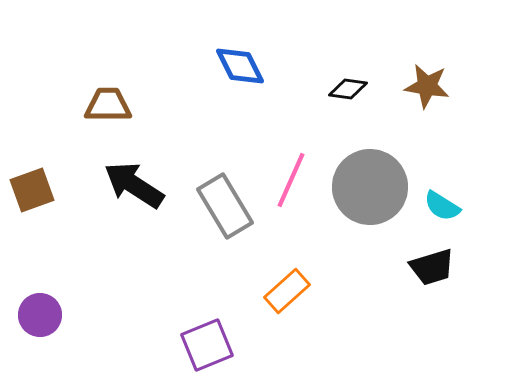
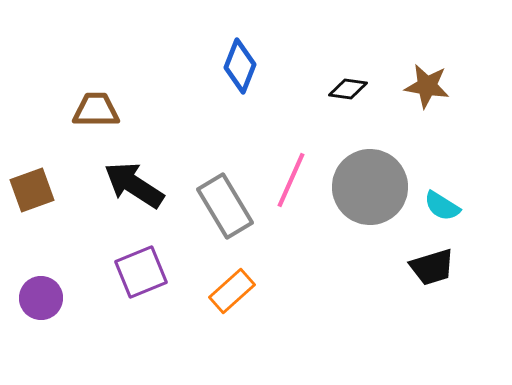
blue diamond: rotated 48 degrees clockwise
brown trapezoid: moved 12 px left, 5 px down
orange rectangle: moved 55 px left
purple circle: moved 1 px right, 17 px up
purple square: moved 66 px left, 73 px up
